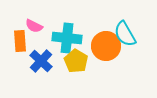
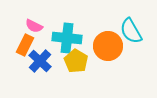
cyan semicircle: moved 6 px right, 3 px up
orange rectangle: moved 5 px right, 4 px down; rotated 30 degrees clockwise
orange circle: moved 2 px right
blue cross: moved 1 px left
